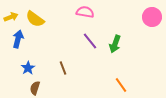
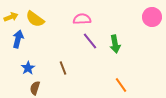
pink semicircle: moved 3 px left, 7 px down; rotated 12 degrees counterclockwise
green arrow: rotated 30 degrees counterclockwise
